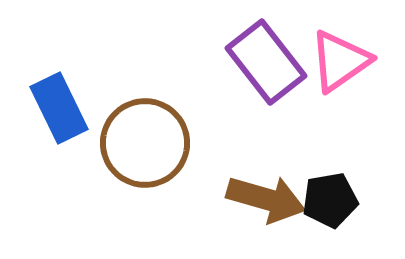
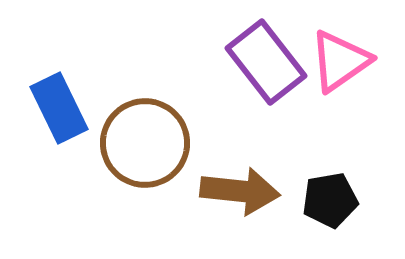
brown arrow: moved 26 px left, 8 px up; rotated 10 degrees counterclockwise
